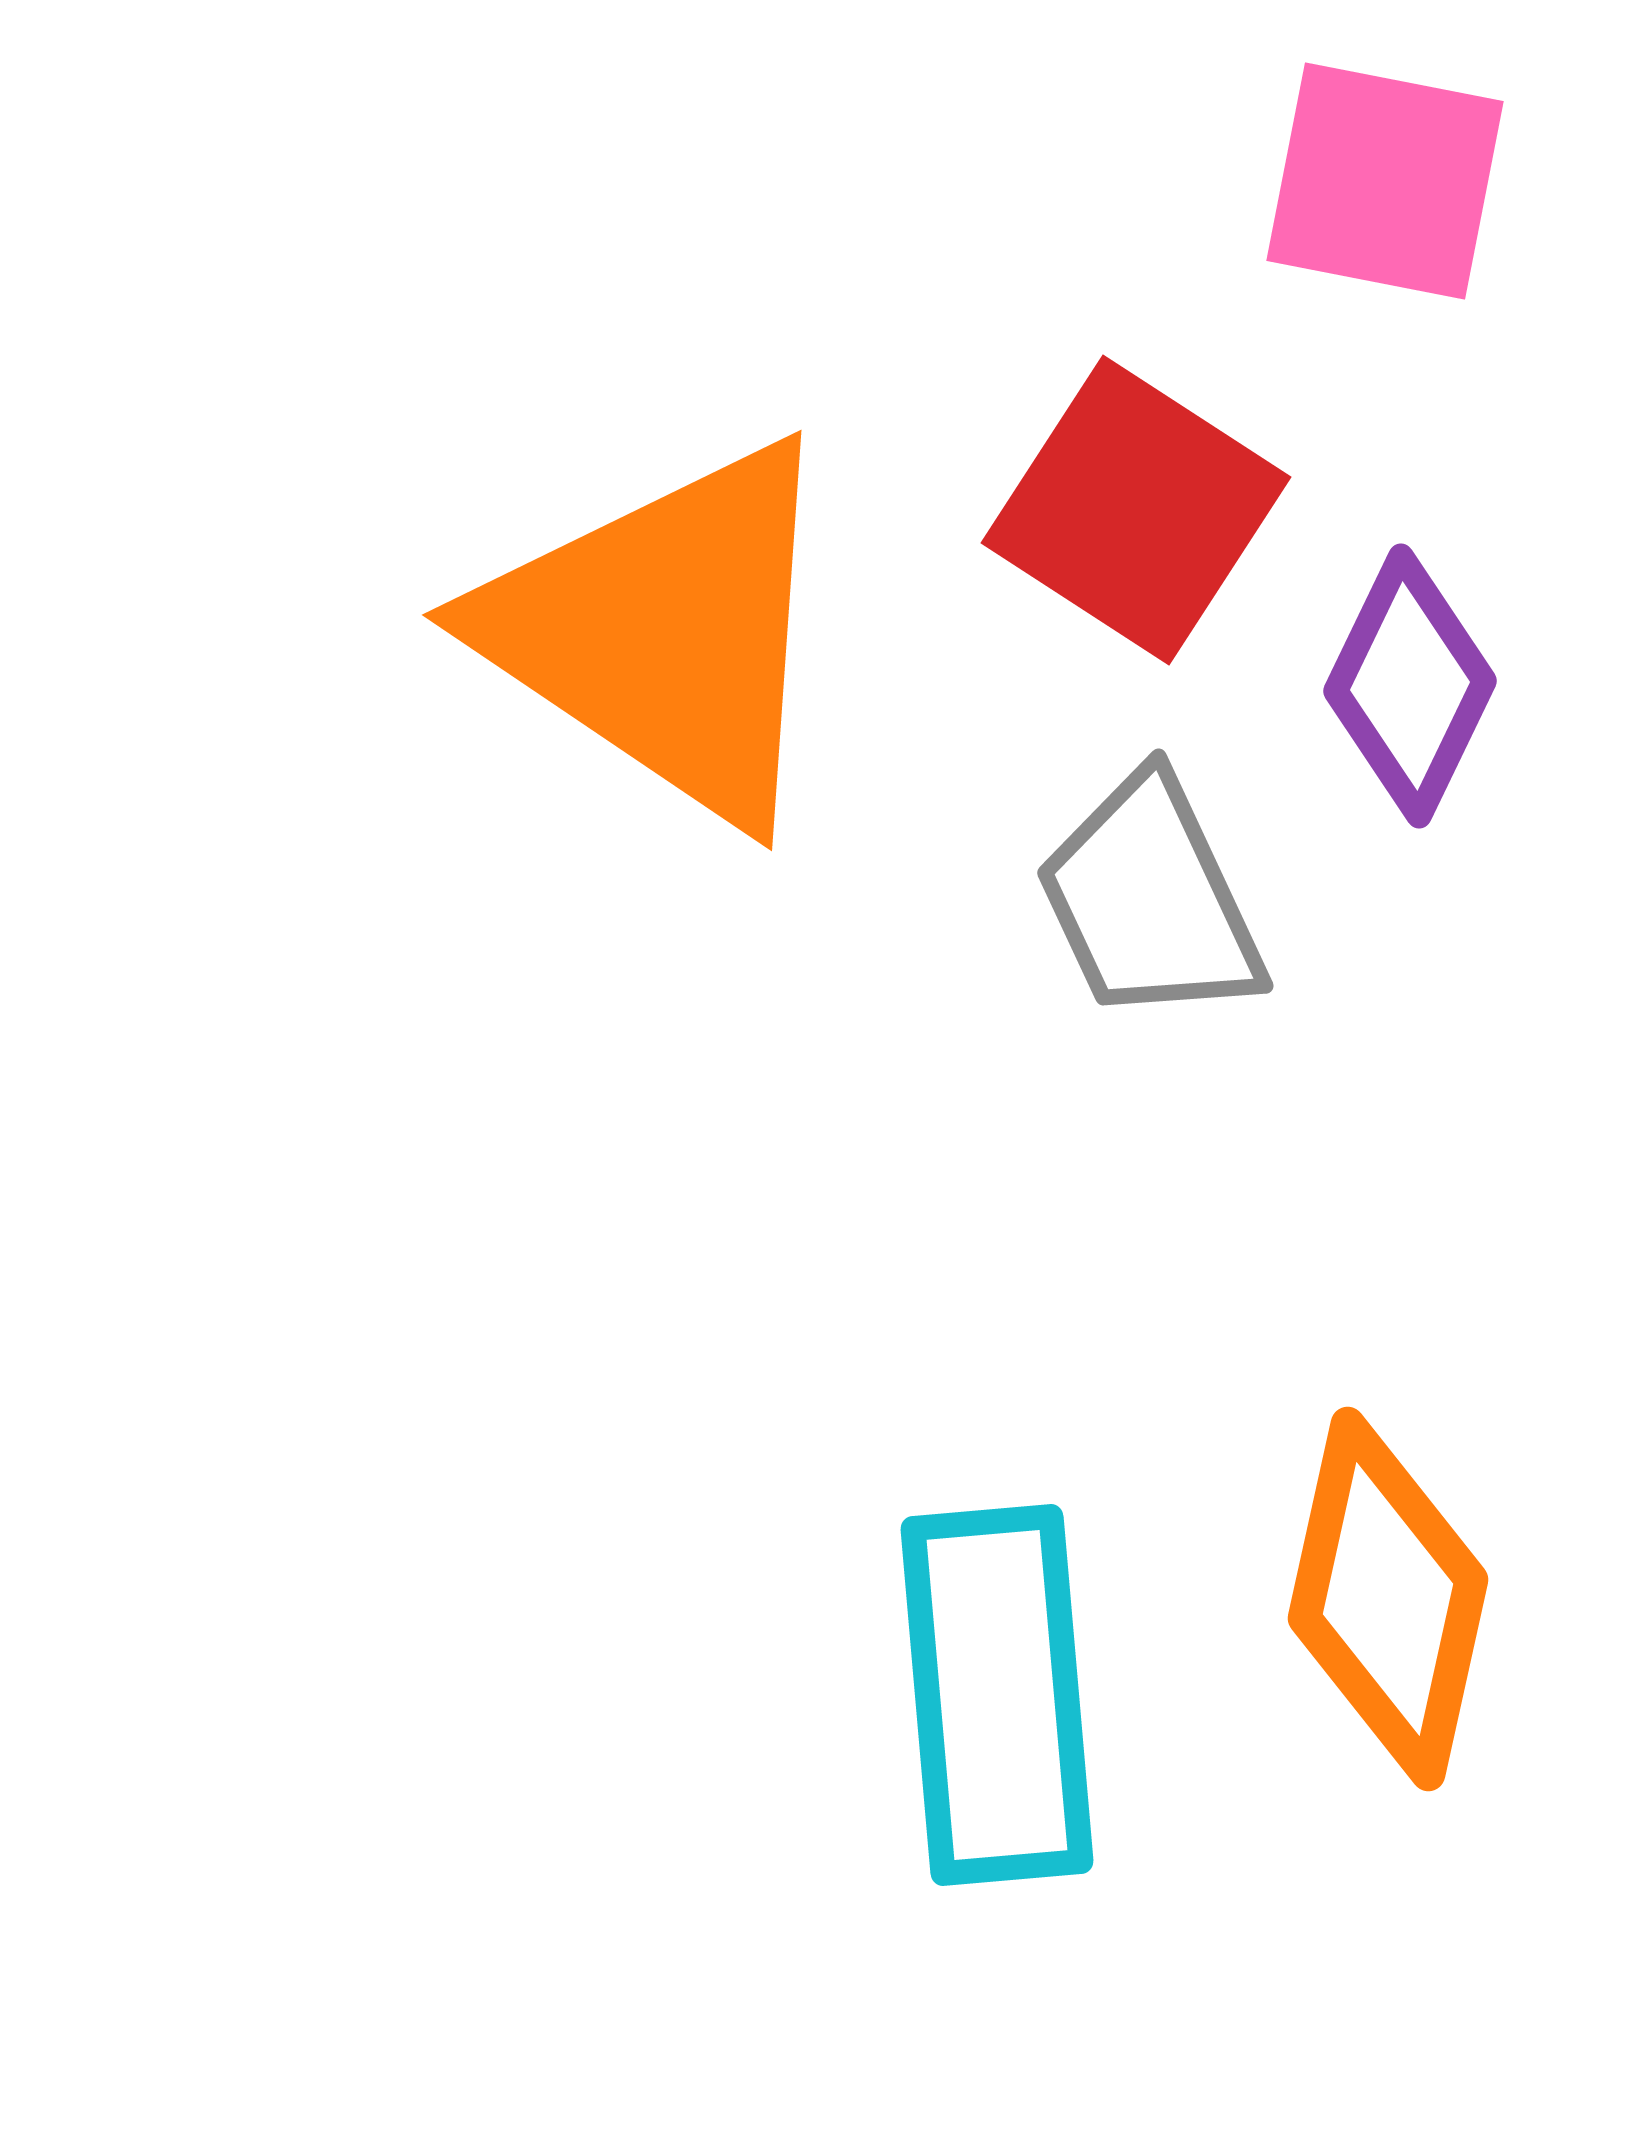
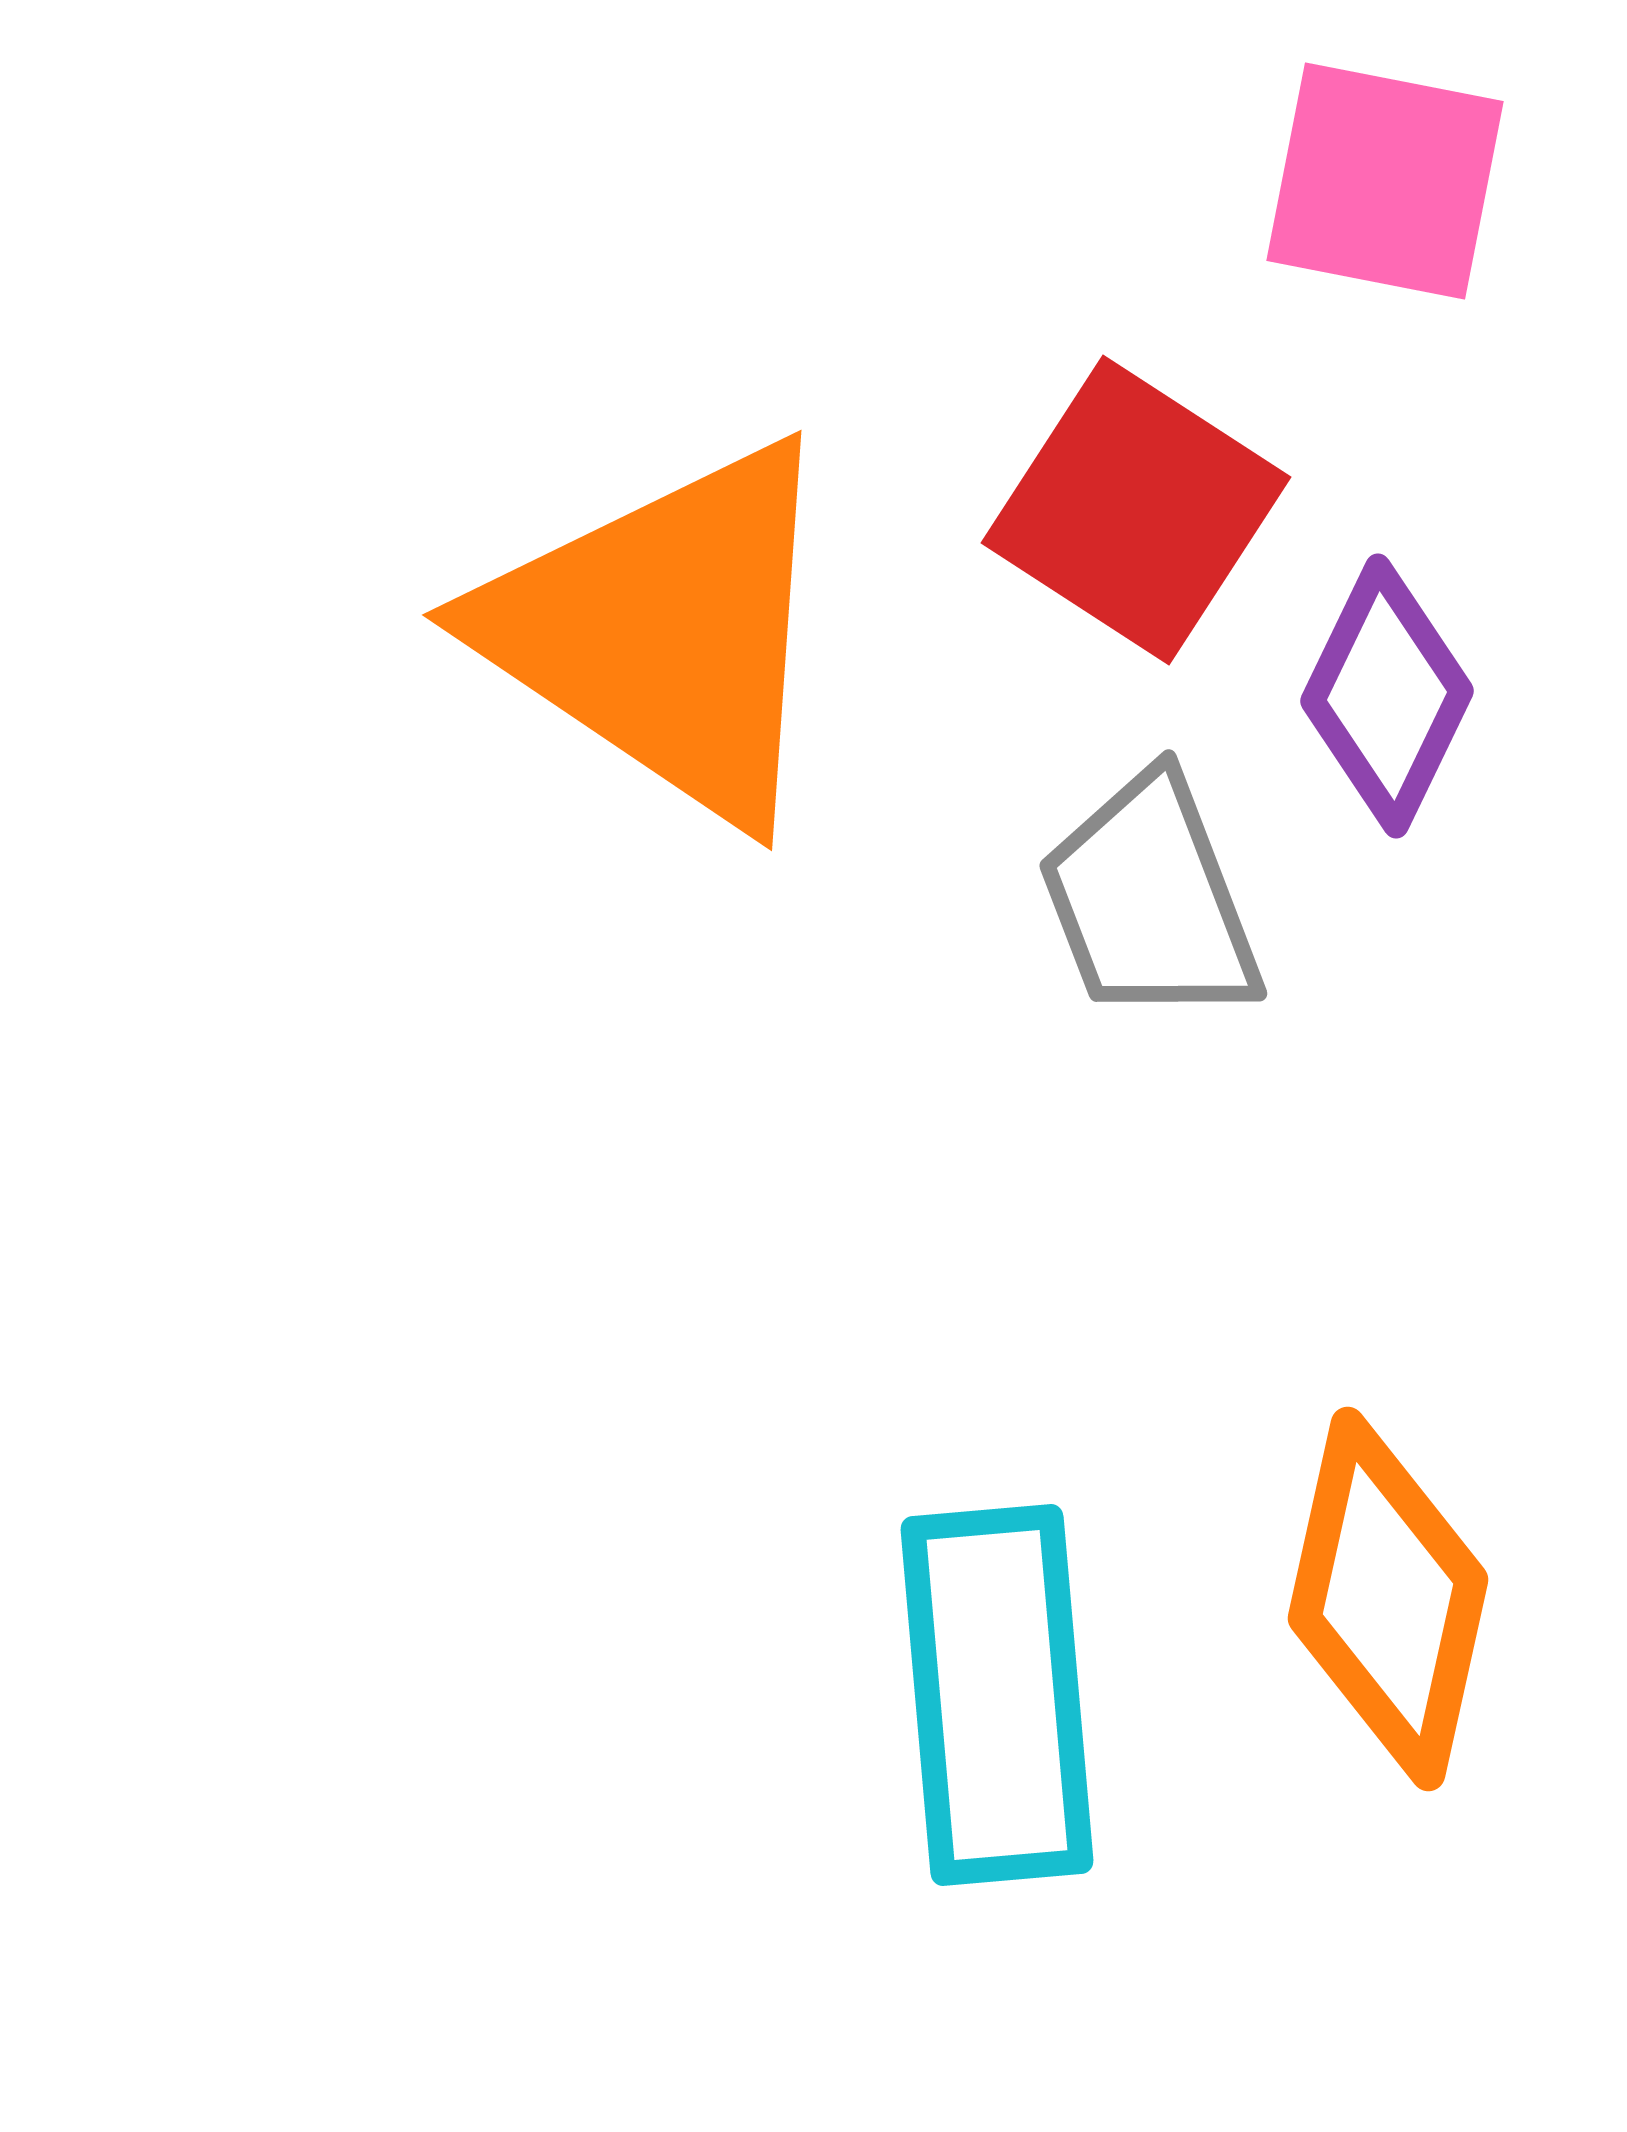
purple diamond: moved 23 px left, 10 px down
gray trapezoid: rotated 4 degrees clockwise
